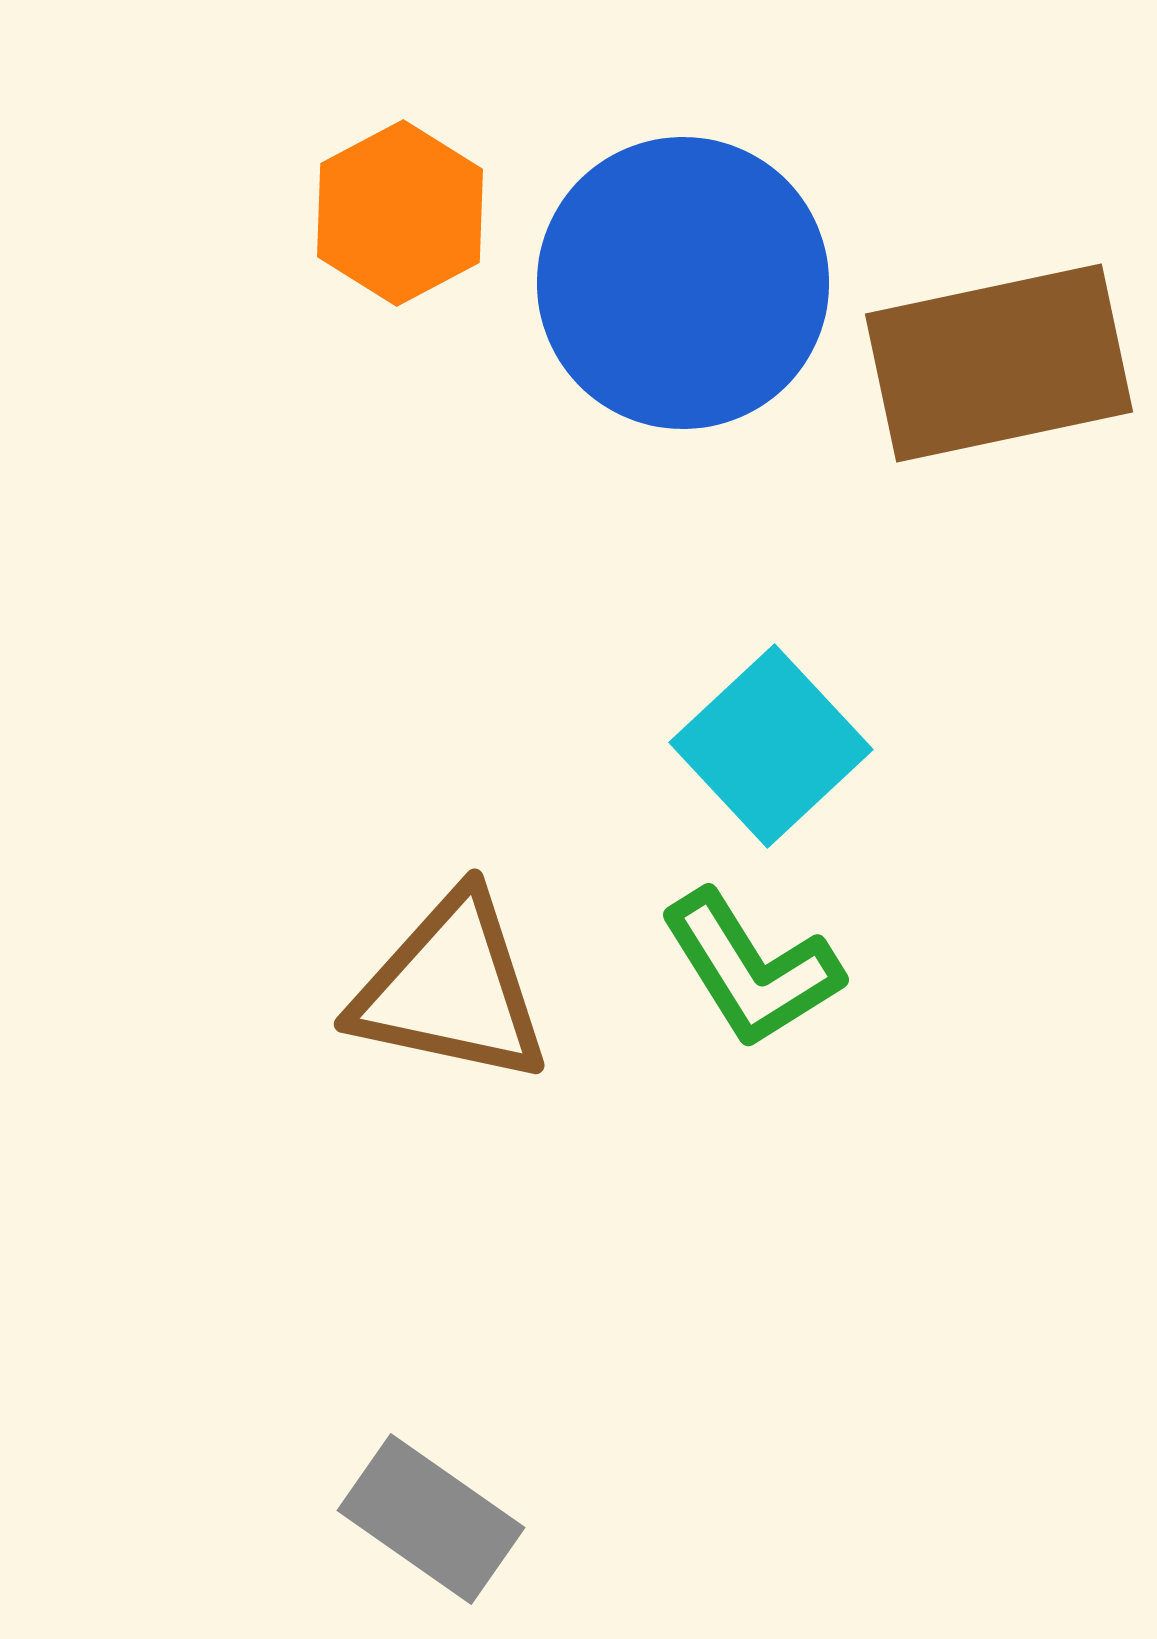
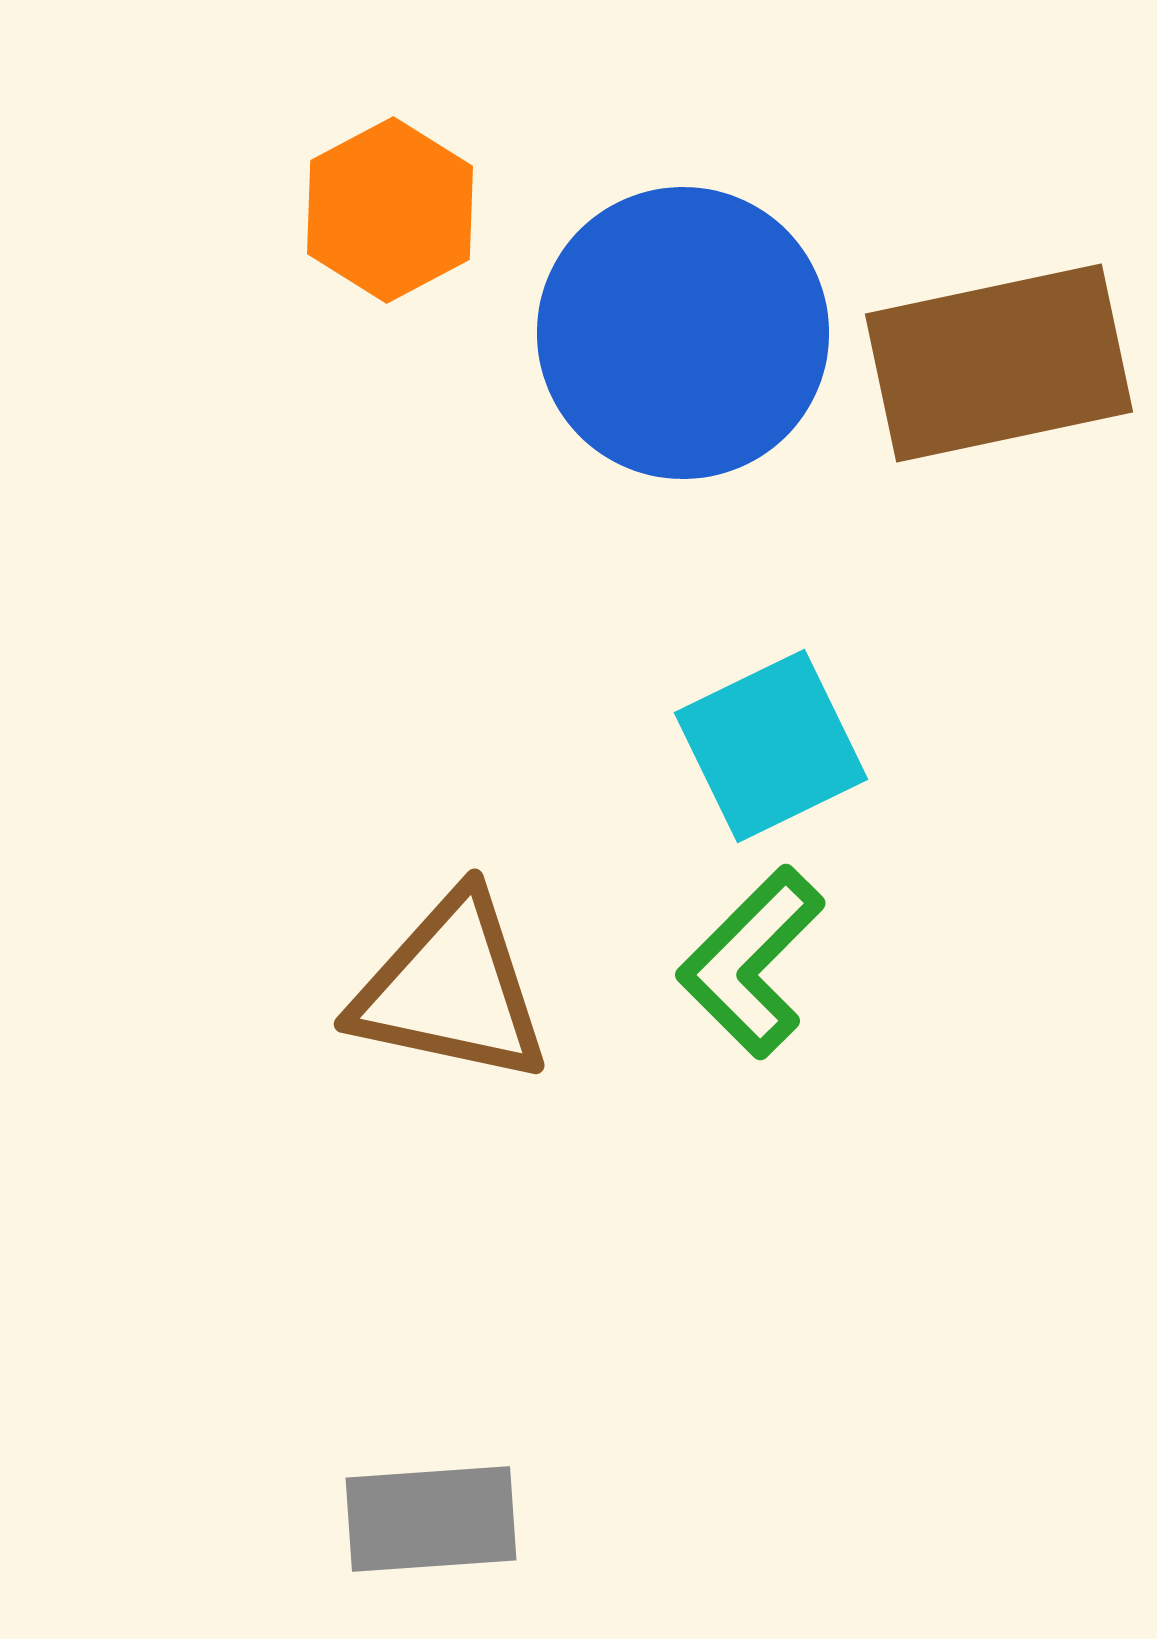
orange hexagon: moved 10 px left, 3 px up
blue circle: moved 50 px down
cyan square: rotated 17 degrees clockwise
green L-shape: moved 7 px up; rotated 77 degrees clockwise
gray rectangle: rotated 39 degrees counterclockwise
